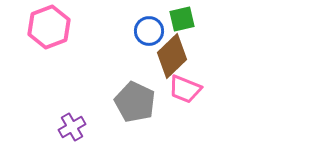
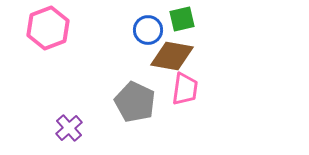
pink hexagon: moved 1 px left, 1 px down
blue circle: moved 1 px left, 1 px up
brown diamond: rotated 54 degrees clockwise
pink trapezoid: rotated 104 degrees counterclockwise
purple cross: moved 3 px left, 1 px down; rotated 12 degrees counterclockwise
